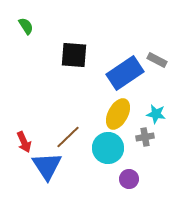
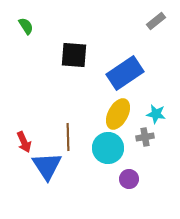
gray rectangle: moved 1 px left, 39 px up; rotated 66 degrees counterclockwise
brown line: rotated 48 degrees counterclockwise
